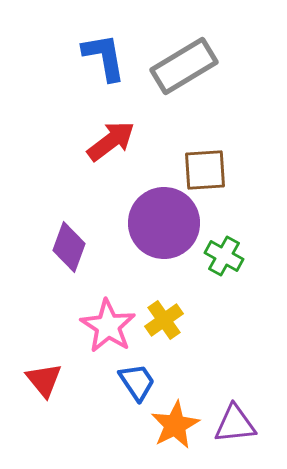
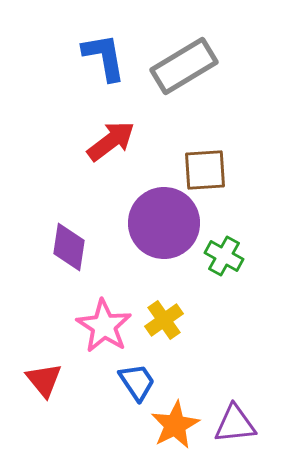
purple diamond: rotated 12 degrees counterclockwise
pink star: moved 4 px left
